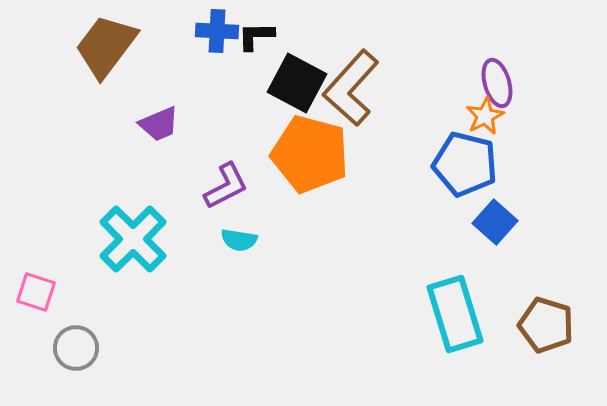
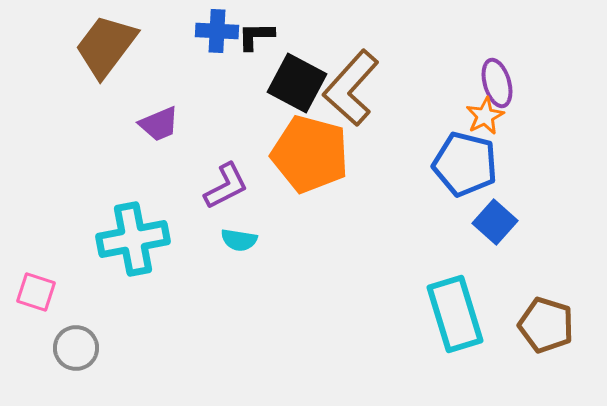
cyan cross: rotated 34 degrees clockwise
